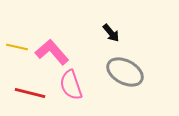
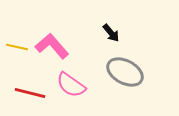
pink L-shape: moved 6 px up
pink semicircle: rotated 36 degrees counterclockwise
